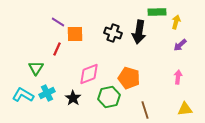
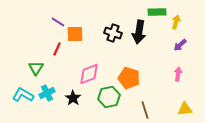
pink arrow: moved 3 px up
